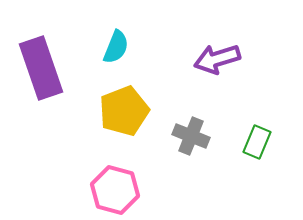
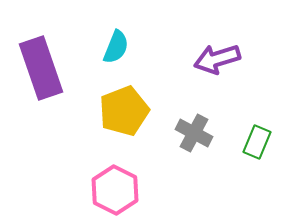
gray cross: moved 3 px right, 3 px up; rotated 6 degrees clockwise
pink hexagon: rotated 12 degrees clockwise
